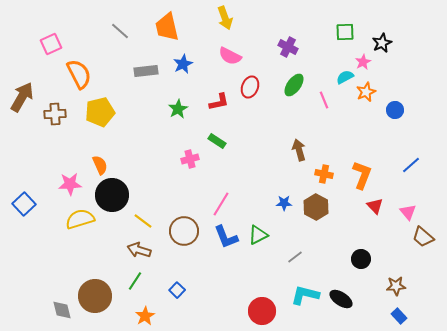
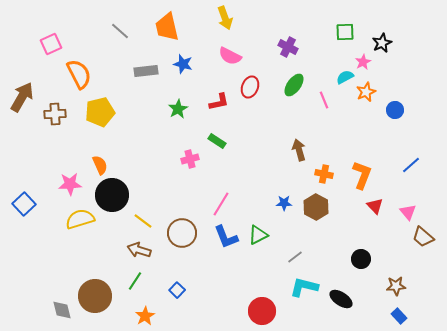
blue star at (183, 64): rotated 30 degrees counterclockwise
brown circle at (184, 231): moved 2 px left, 2 px down
cyan L-shape at (305, 295): moved 1 px left, 8 px up
